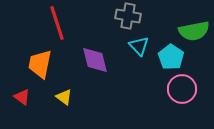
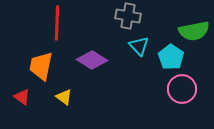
red line: rotated 20 degrees clockwise
purple diamond: moved 3 px left; rotated 44 degrees counterclockwise
orange trapezoid: moved 1 px right, 2 px down
